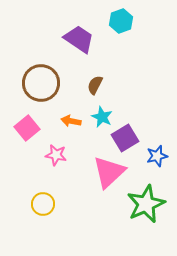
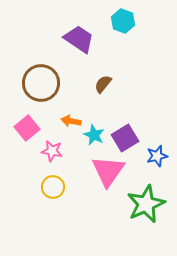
cyan hexagon: moved 2 px right; rotated 20 degrees counterclockwise
brown semicircle: moved 8 px right, 1 px up; rotated 12 degrees clockwise
cyan star: moved 8 px left, 18 px down
pink star: moved 4 px left, 4 px up
pink triangle: moved 1 px left, 1 px up; rotated 12 degrees counterclockwise
yellow circle: moved 10 px right, 17 px up
